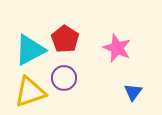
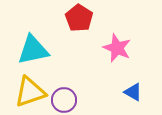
red pentagon: moved 14 px right, 21 px up
cyan triangle: moved 3 px right; rotated 16 degrees clockwise
purple circle: moved 22 px down
blue triangle: rotated 36 degrees counterclockwise
